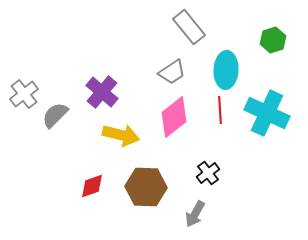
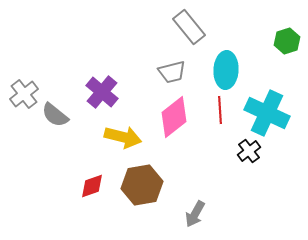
green hexagon: moved 14 px right, 1 px down
gray trapezoid: rotated 20 degrees clockwise
gray semicircle: rotated 96 degrees counterclockwise
yellow arrow: moved 2 px right, 2 px down
black cross: moved 41 px right, 22 px up
brown hexagon: moved 4 px left, 2 px up; rotated 12 degrees counterclockwise
